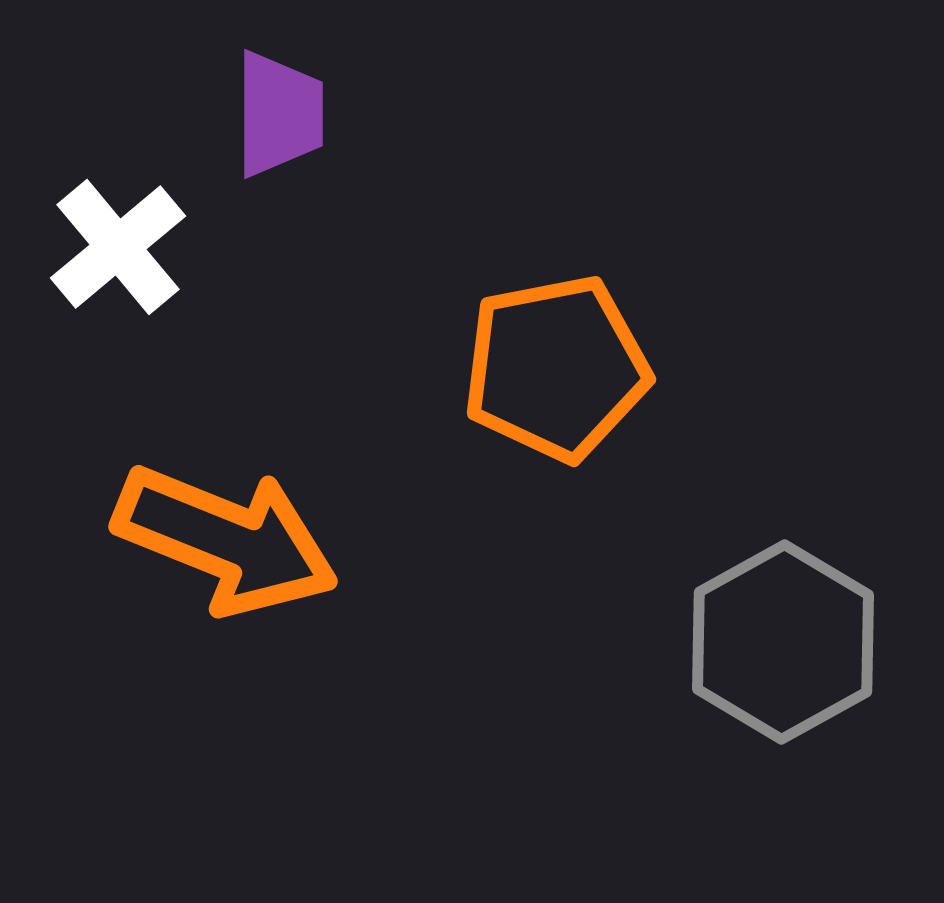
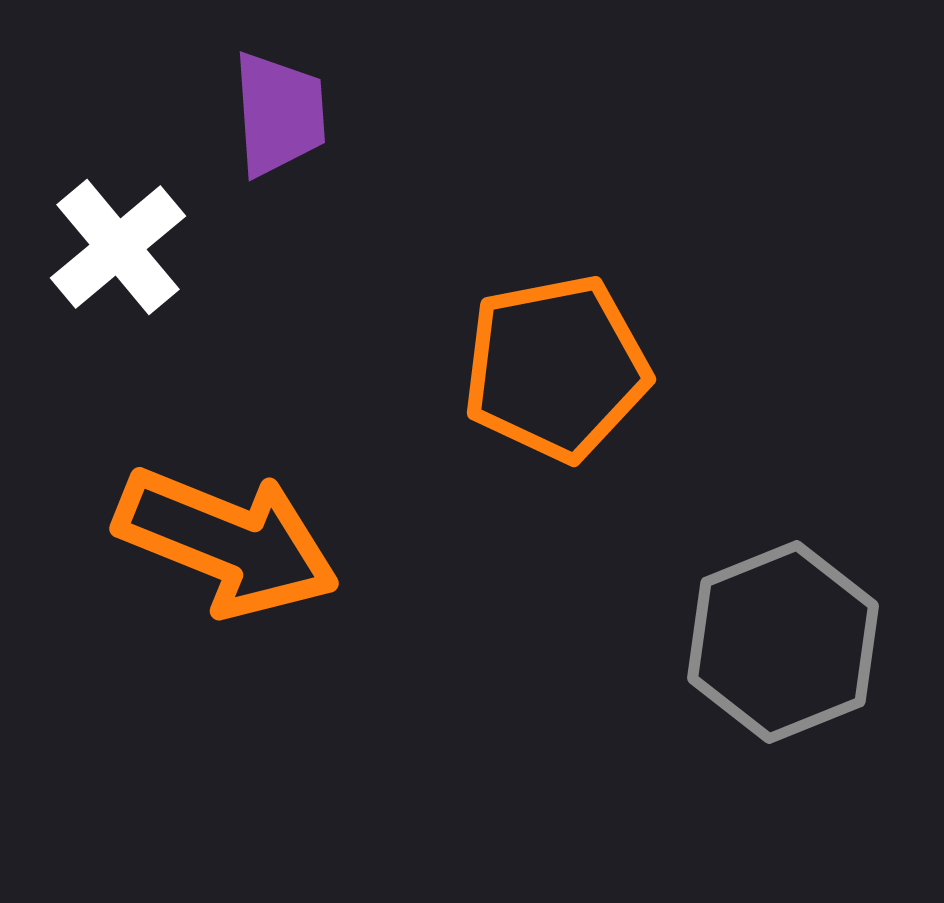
purple trapezoid: rotated 4 degrees counterclockwise
orange arrow: moved 1 px right, 2 px down
gray hexagon: rotated 7 degrees clockwise
